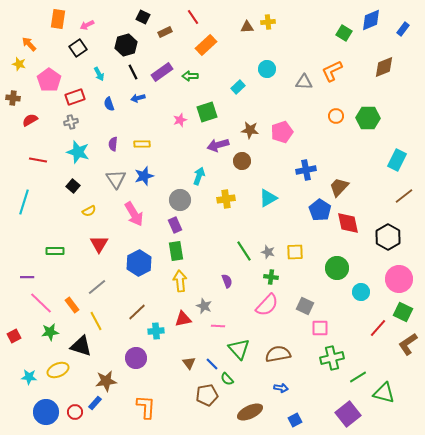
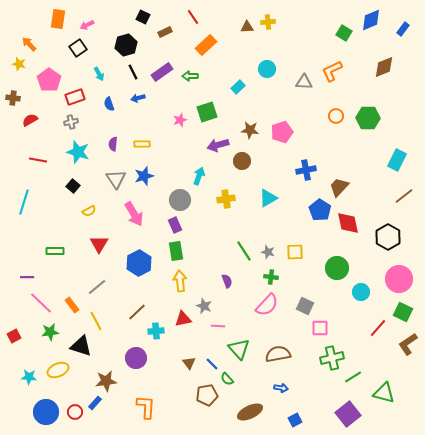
green line at (358, 377): moved 5 px left
